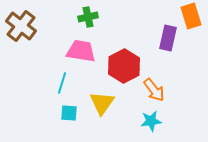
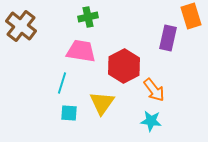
cyan star: rotated 15 degrees clockwise
